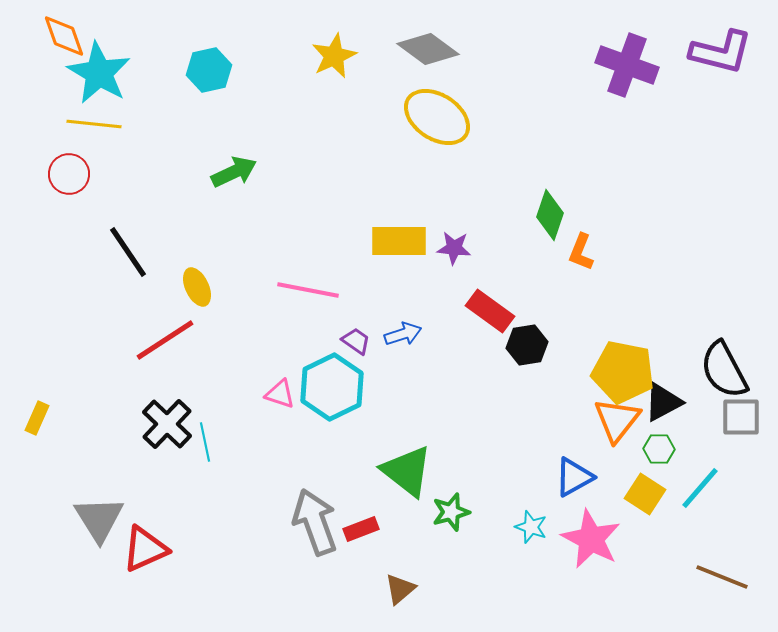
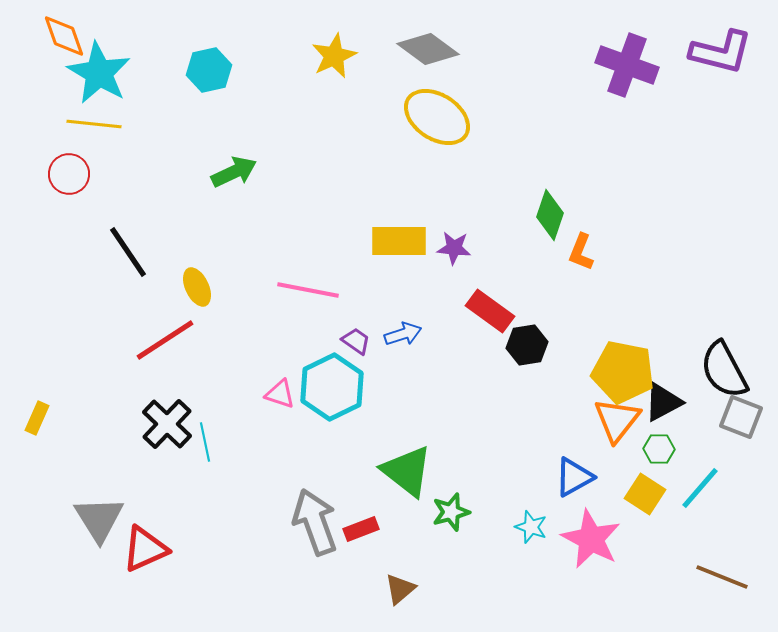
gray square at (741, 417): rotated 21 degrees clockwise
